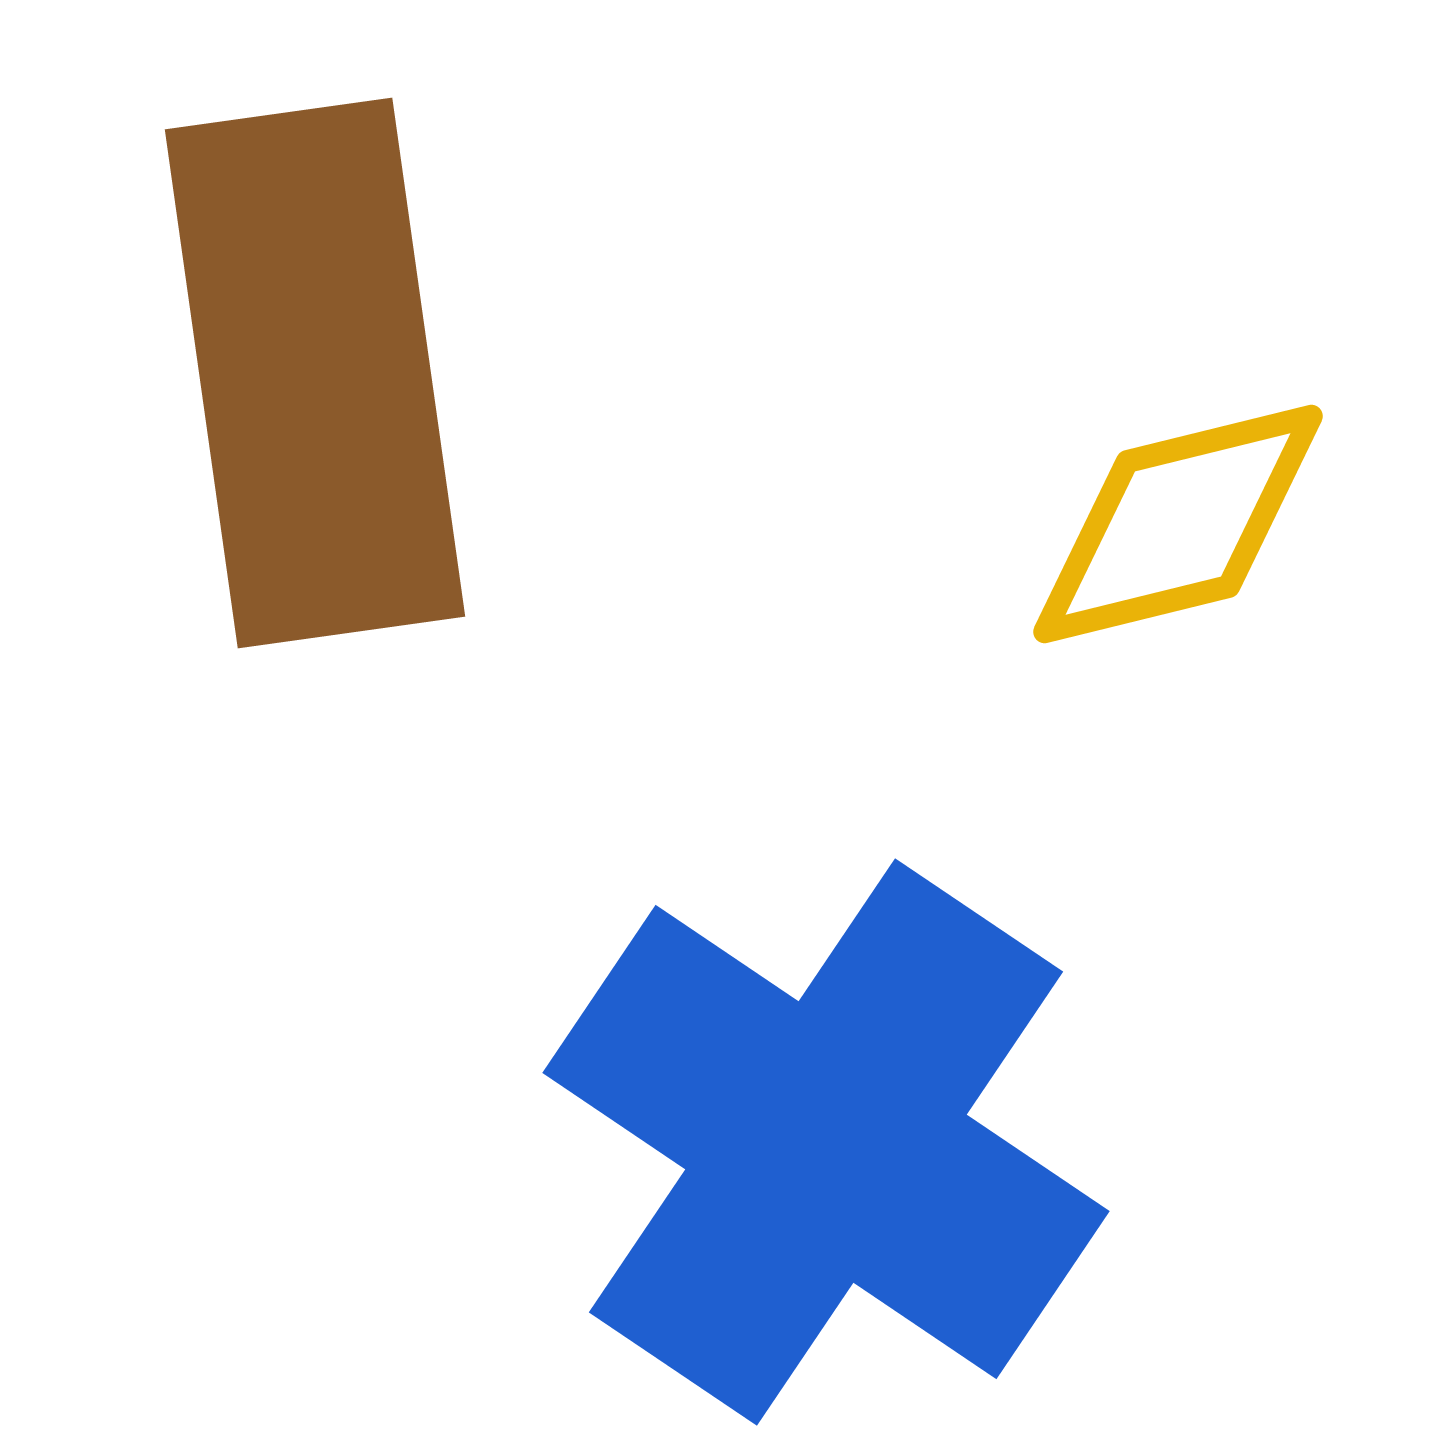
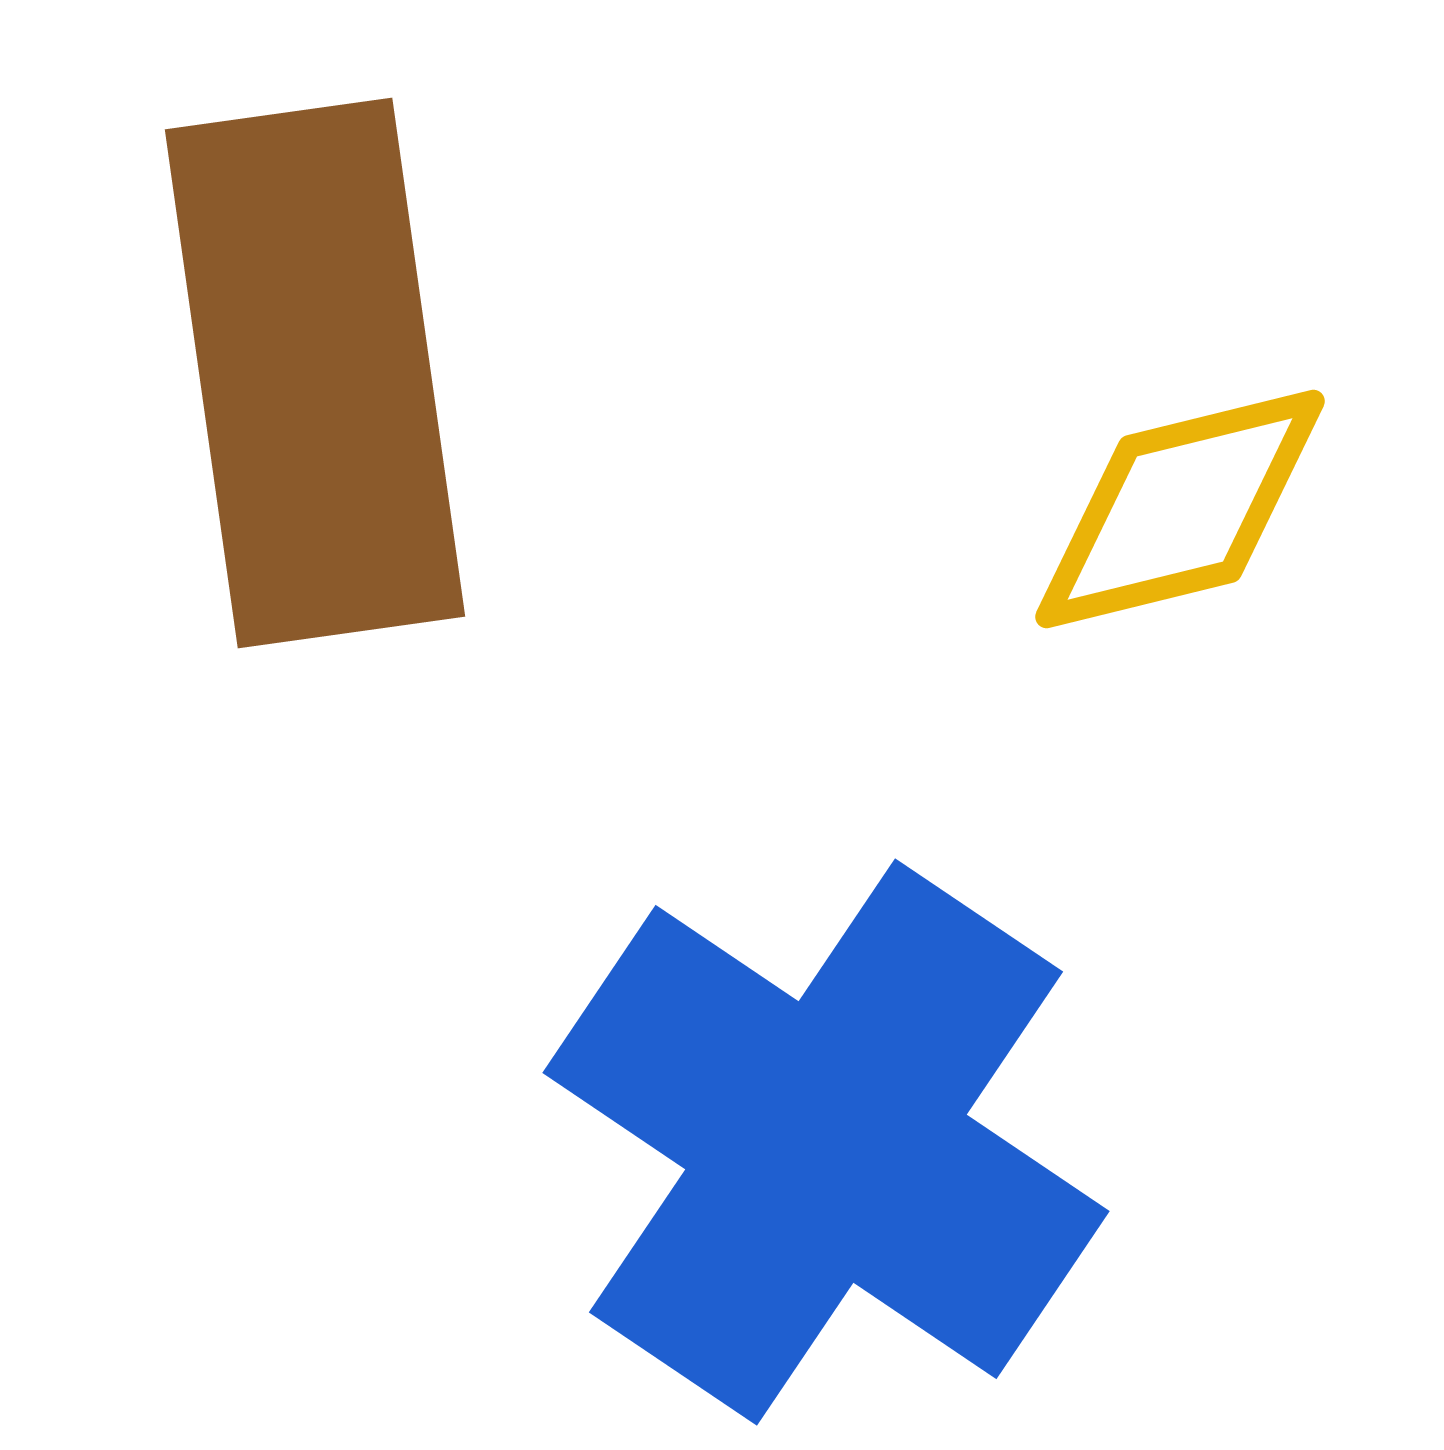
yellow diamond: moved 2 px right, 15 px up
